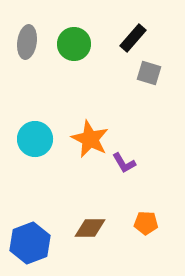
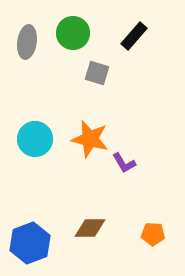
black rectangle: moved 1 px right, 2 px up
green circle: moved 1 px left, 11 px up
gray square: moved 52 px left
orange star: rotated 12 degrees counterclockwise
orange pentagon: moved 7 px right, 11 px down
